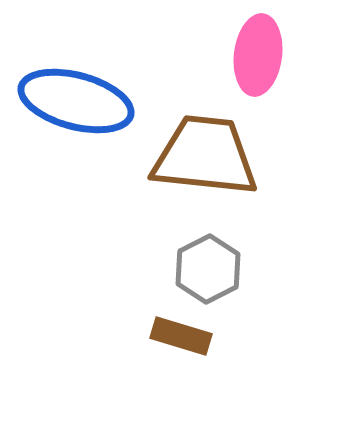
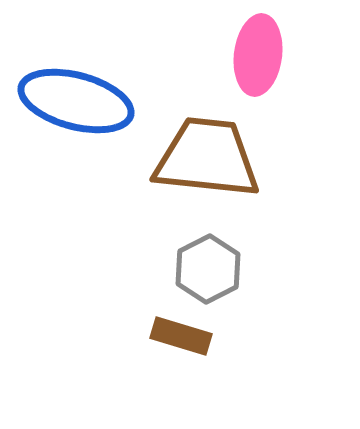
brown trapezoid: moved 2 px right, 2 px down
